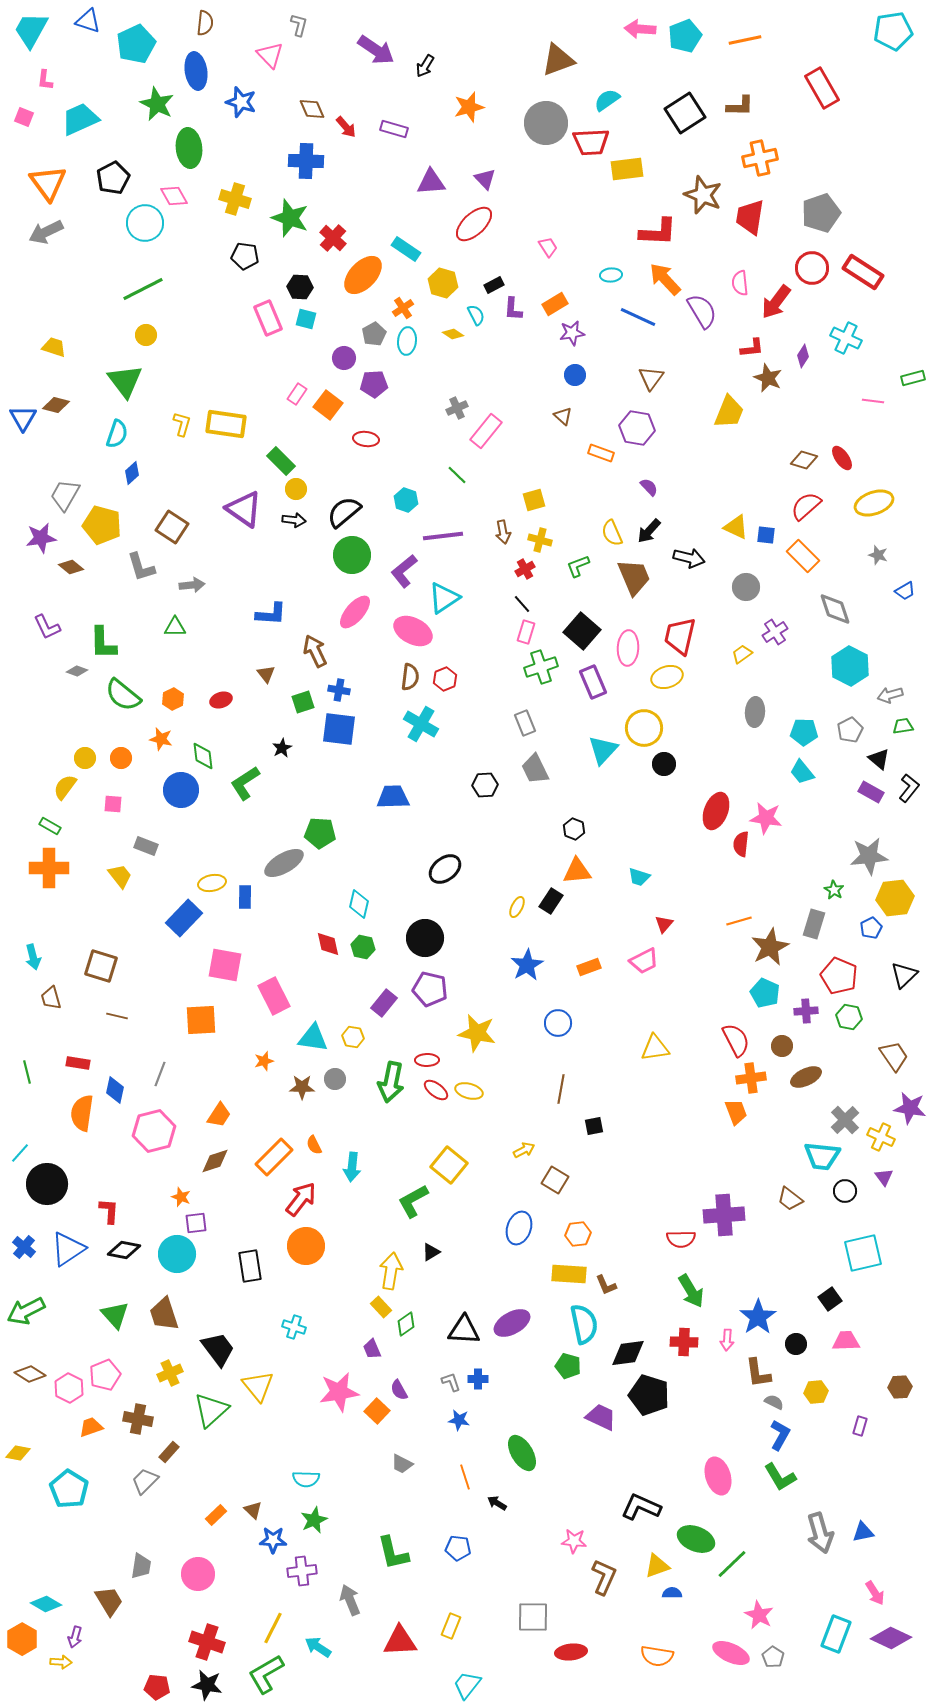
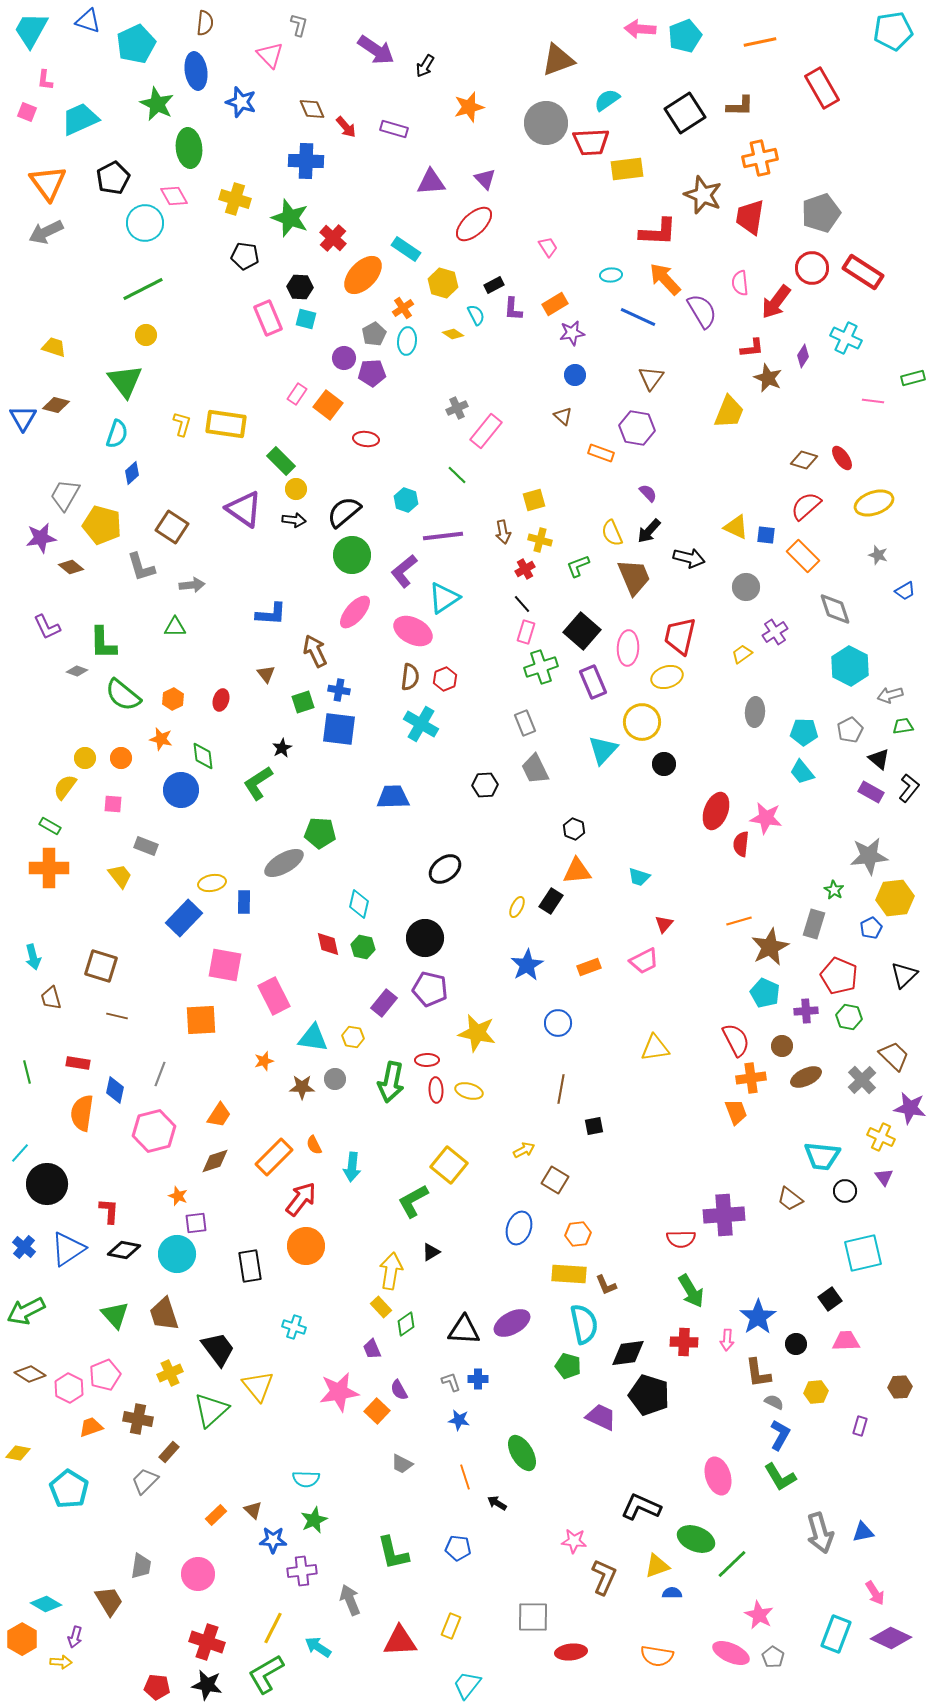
orange line at (745, 40): moved 15 px right, 2 px down
pink square at (24, 117): moved 3 px right, 5 px up
purple pentagon at (374, 384): moved 2 px left, 11 px up
purple semicircle at (649, 487): moved 1 px left, 6 px down
red ellipse at (221, 700): rotated 55 degrees counterclockwise
yellow circle at (644, 728): moved 2 px left, 6 px up
green L-shape at (245, 783): moved 13 px right
blue rectangle at (245, 897): moved 1 px left, 5 px down
brown trapezoid at (894, 1056): rotated 12 degrees counterclockwise
red ellipse at (436, 1090): rotated 50 degrees clockwise
gray cross at (845, 1120): moved 17 px right, 40 px up
orange star at (181, 1197): moved 3 px left, 1 px up
